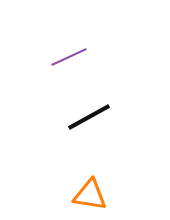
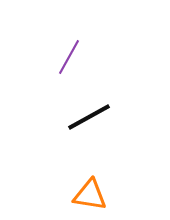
purple line: rotated 36 degrees counterclockwise
